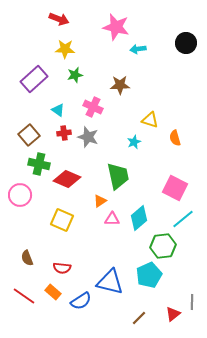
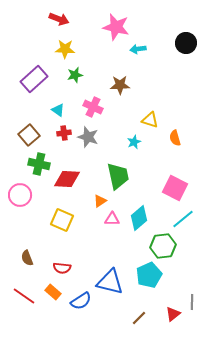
red diamond: rotated 20 degrees counterclockwise
